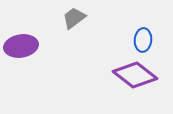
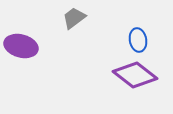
blue ellipse: moved 5 px left; rotated 15 degrees counterclockwise
purple ellipse: rotated 24 degrees clockwise
